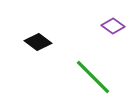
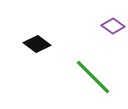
black diamond: moved 1 px left, 2 px down
